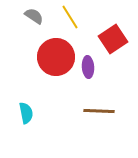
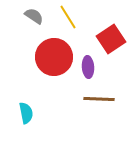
yellow line: moved 2 px left
red square: moved 2 px left
red circle: moved 2 px left
brown line: moved 12 px up
